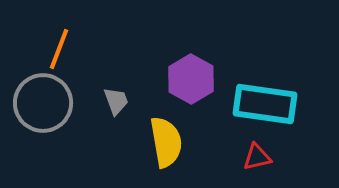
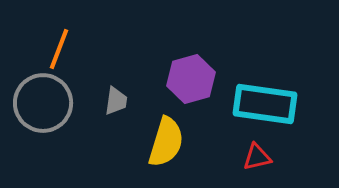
purple hexagon: rotated 15 degrees clockwise
gray trapezoid: rotated 28 degrees clockwise
yellow semicircle: rotated 27 degrees clockwise
